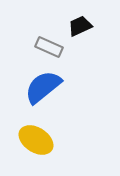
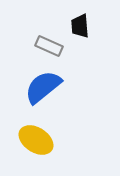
black trapezoid: rotated 70 degrees counterclockwise
gray rectangle: moved 1 px up
